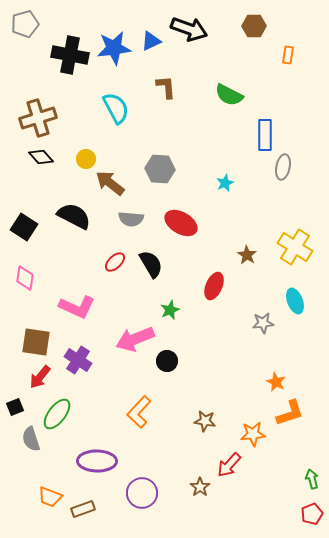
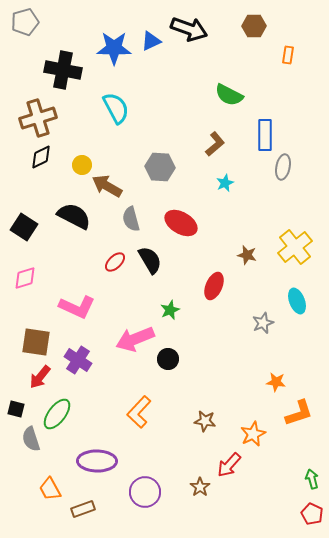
gray pentagon at (25, 24): moved 2 px up
blue star at (114, 48): rotated 8 degrees clockwise
black cross at (70, 55): moved 7 px left, 15 px down
brown L-shape at (166, 87): moved 49 px right, 57 px down; rotated 55 degrees clockwise
black diamond at (41, 157): rotated 75 degrees counterclockwise
yellow circle at (86, 159): moved 4 px left, 6 px down
gray hexagon at (160, 169): moved 2 px up
brown arrow at (110, 183): moved 3 px left, 3 px down; rotated 8 degrees counterclockwise
gray semicircle at (131, 219): rotated 70 degrees clockwise
yellow cross at (295, 247): rotated 20 degrees clockwise
brown star at (247, 255): rotated 18 degrees counterclockwise
black semicircle at (151, 264): moved 1 px left, 4 px up
pink diamond at (25, 278): rotated 65 degrees clockwise
cyan ellipse at (295, 301): moved 2 px right
gray star at (263, 323): rotated 15 degrees counterclockwise
black circle at (167, 361): moved 1 px right, 2 px up
orange star at (276, 382): rotated 18 degrees counterclockwise
black square at (15, 407): moved 1 px right, 2 px down; rotated 36 degrees clockwise
orange L-shape at (290, 413): moved 9 px right
orange star at (253, 434): rotated 20 degrees counterclockwise
purple circle at (142, 493): moved 3 px right, 1 px up
orange trapezoid at (50, 497): moved 8 px up; rotated 40 degrees clockwise
red pentagon at (312, 514): rotated 25 degrees counterclockwise
